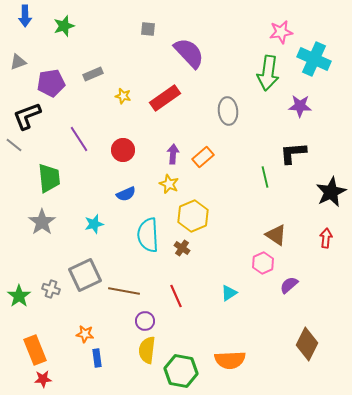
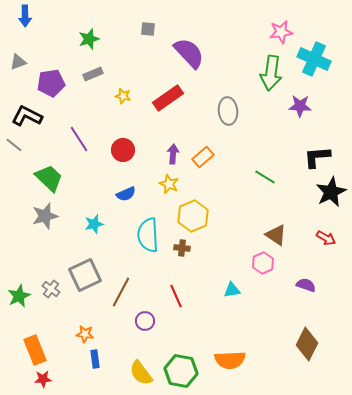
green star at (64, 26): moved 25 px right, 13 px down
green arrow at (268, 73): moved 3 px right
red rectangle at (165, 98): moved 3 px right
black L-shape at (27, 116): rotated 48 degrees clockwise
black L-shape at (293, 153): moved 24 px right, 4 px down
green line at (265, 177): rotated 45 degrees counterclockwise
green trapezoid at (49, 178): rotated 40 degrees counterclockwise
gray star at (42, 222): moved 3 px right, 6 px up; rotated 20 degrees clockwise
red arrow at (326, 238): rotated 114 degrees clockwise
brown cross at (182, 248): rotated 28 degrees counterclockwise
purple semicircle at (289, 285): moved 17 px right; rotated 60 degrees clockwise
gray cross at (51, 289): rotated 18 degrees clockwise
brown line at (124, 291): moved 3 px left, 1 px down; rotated 72 degrees counterclockwise
cyan triangle at (229, 293): moved 3 px right, 3 px up; rotated 24 degrees clockwise
green star at (19, 296): rotated 10 degrees clockwise
yellow semicircle at (147, 350): moved 6 px left, 23 px down; rotated 44 degrees counterclockwise
blue rectangle at (97, 358): moved 2 px left, 1 px down
